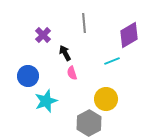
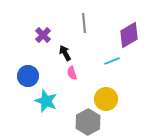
cyan star: rotated 30 degrees counterclockwise
gray hexagon: moved 1 px left, 1 px up
